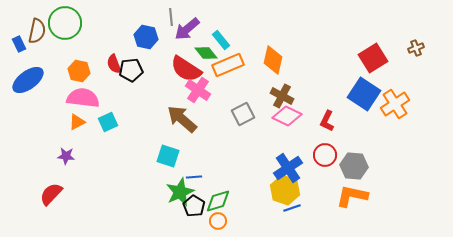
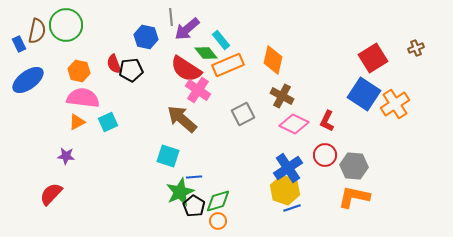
green circle at (65, 23): moved 1 px right, 2 px down
pink diamond at (287, 116): moved 7 px right, 8 px down
orange L-shape at (352, 196): moved 2 px right, 1 px down
